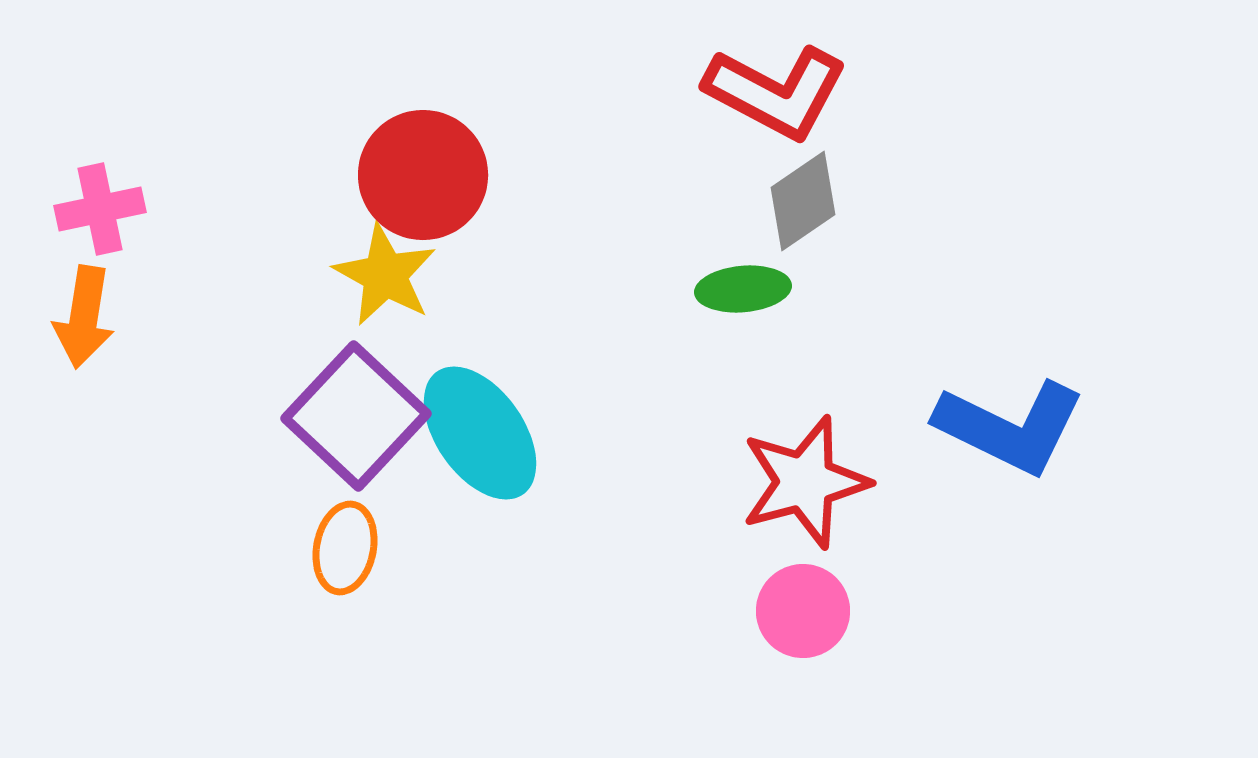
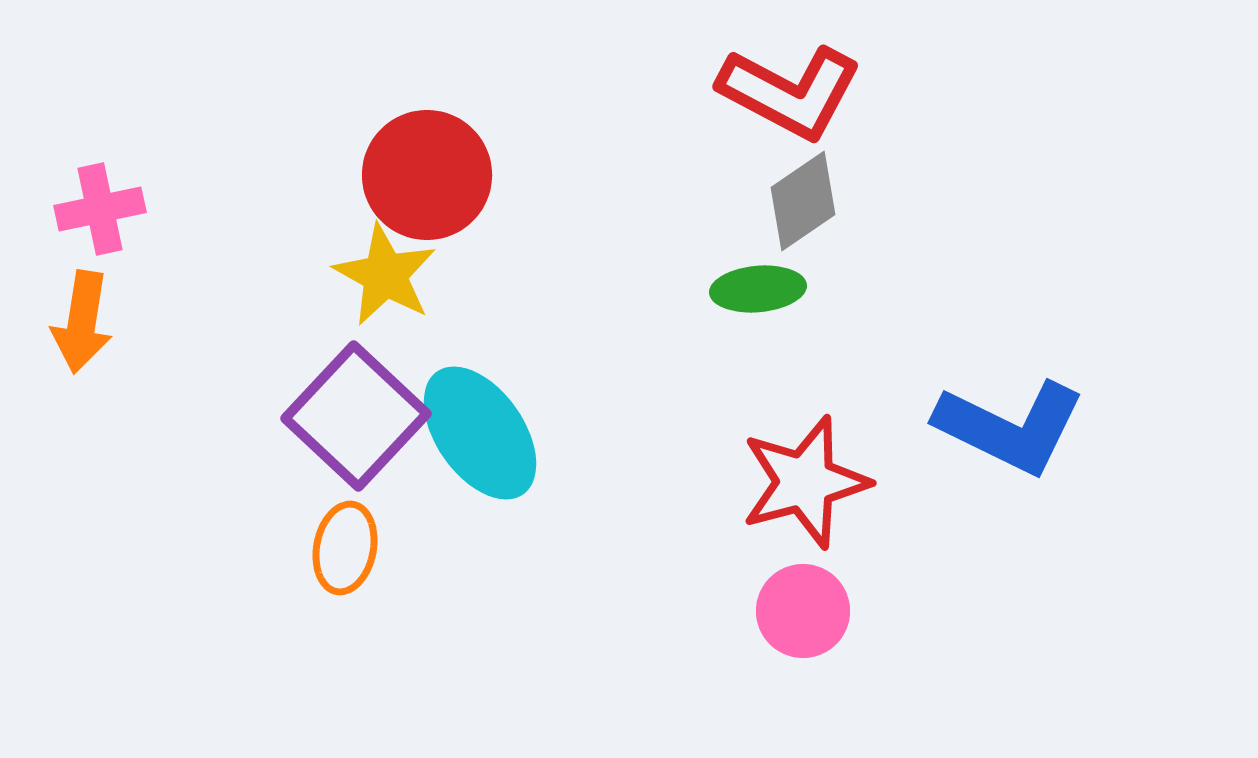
red L-shape: moved 14 px right
red circle: moved 4 px right
green ellipse: moved 15 px right
orange arrow: moved 2 px left, 5 px down
